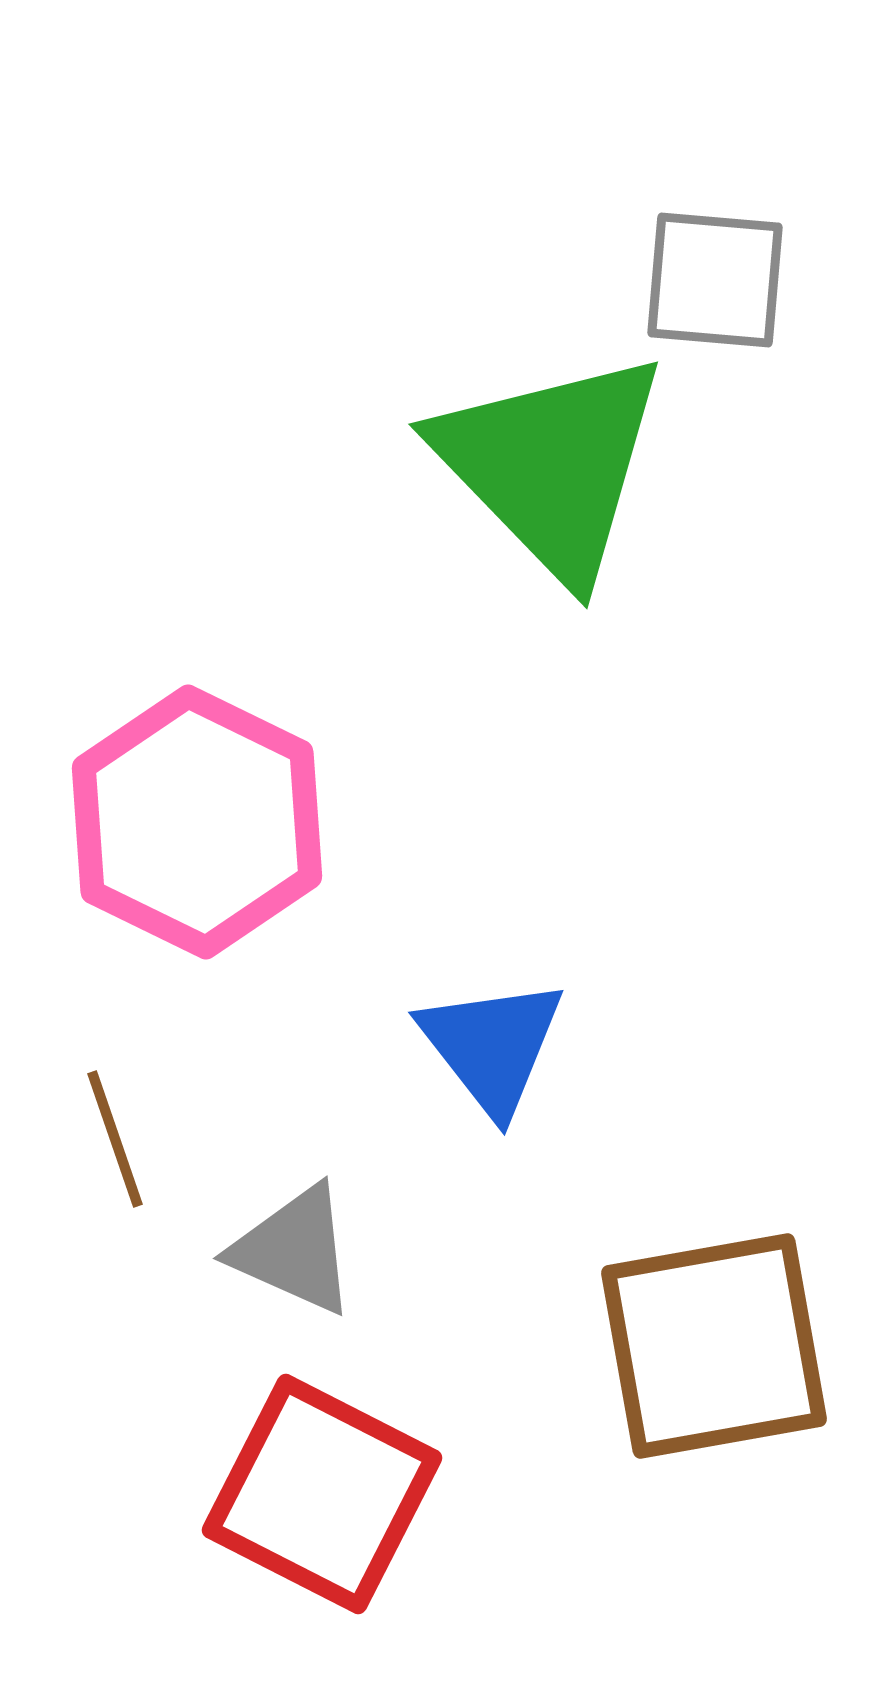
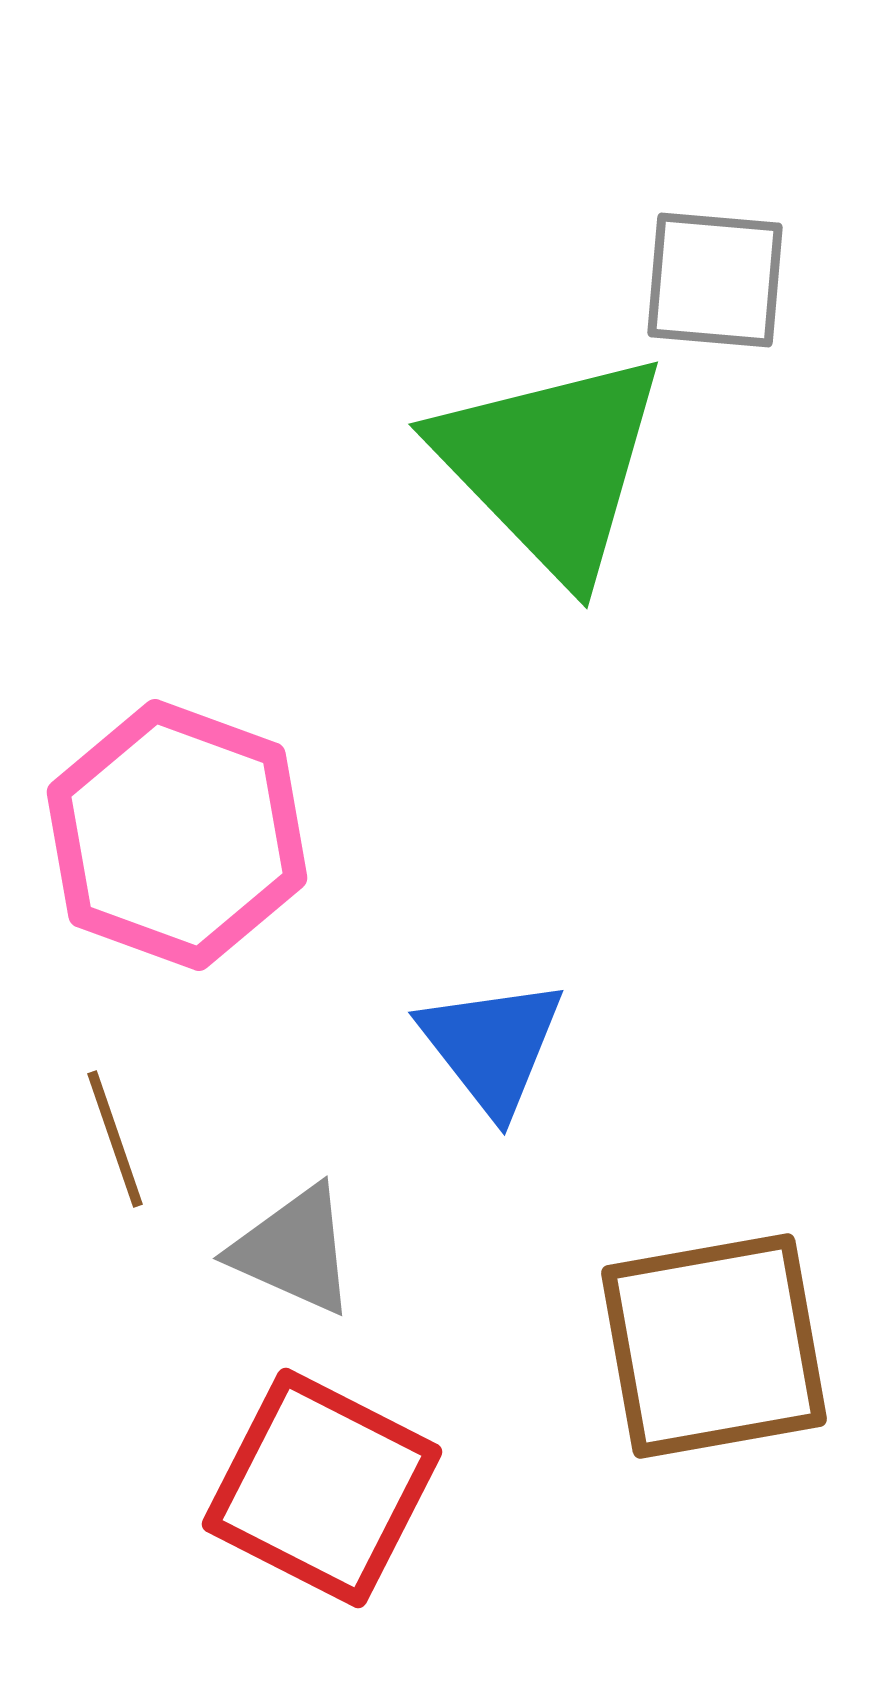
pink hexagon: moved 20 px left, 13 px down; rotated 6 degrees counterclockwise
red square: moved 6 px up
